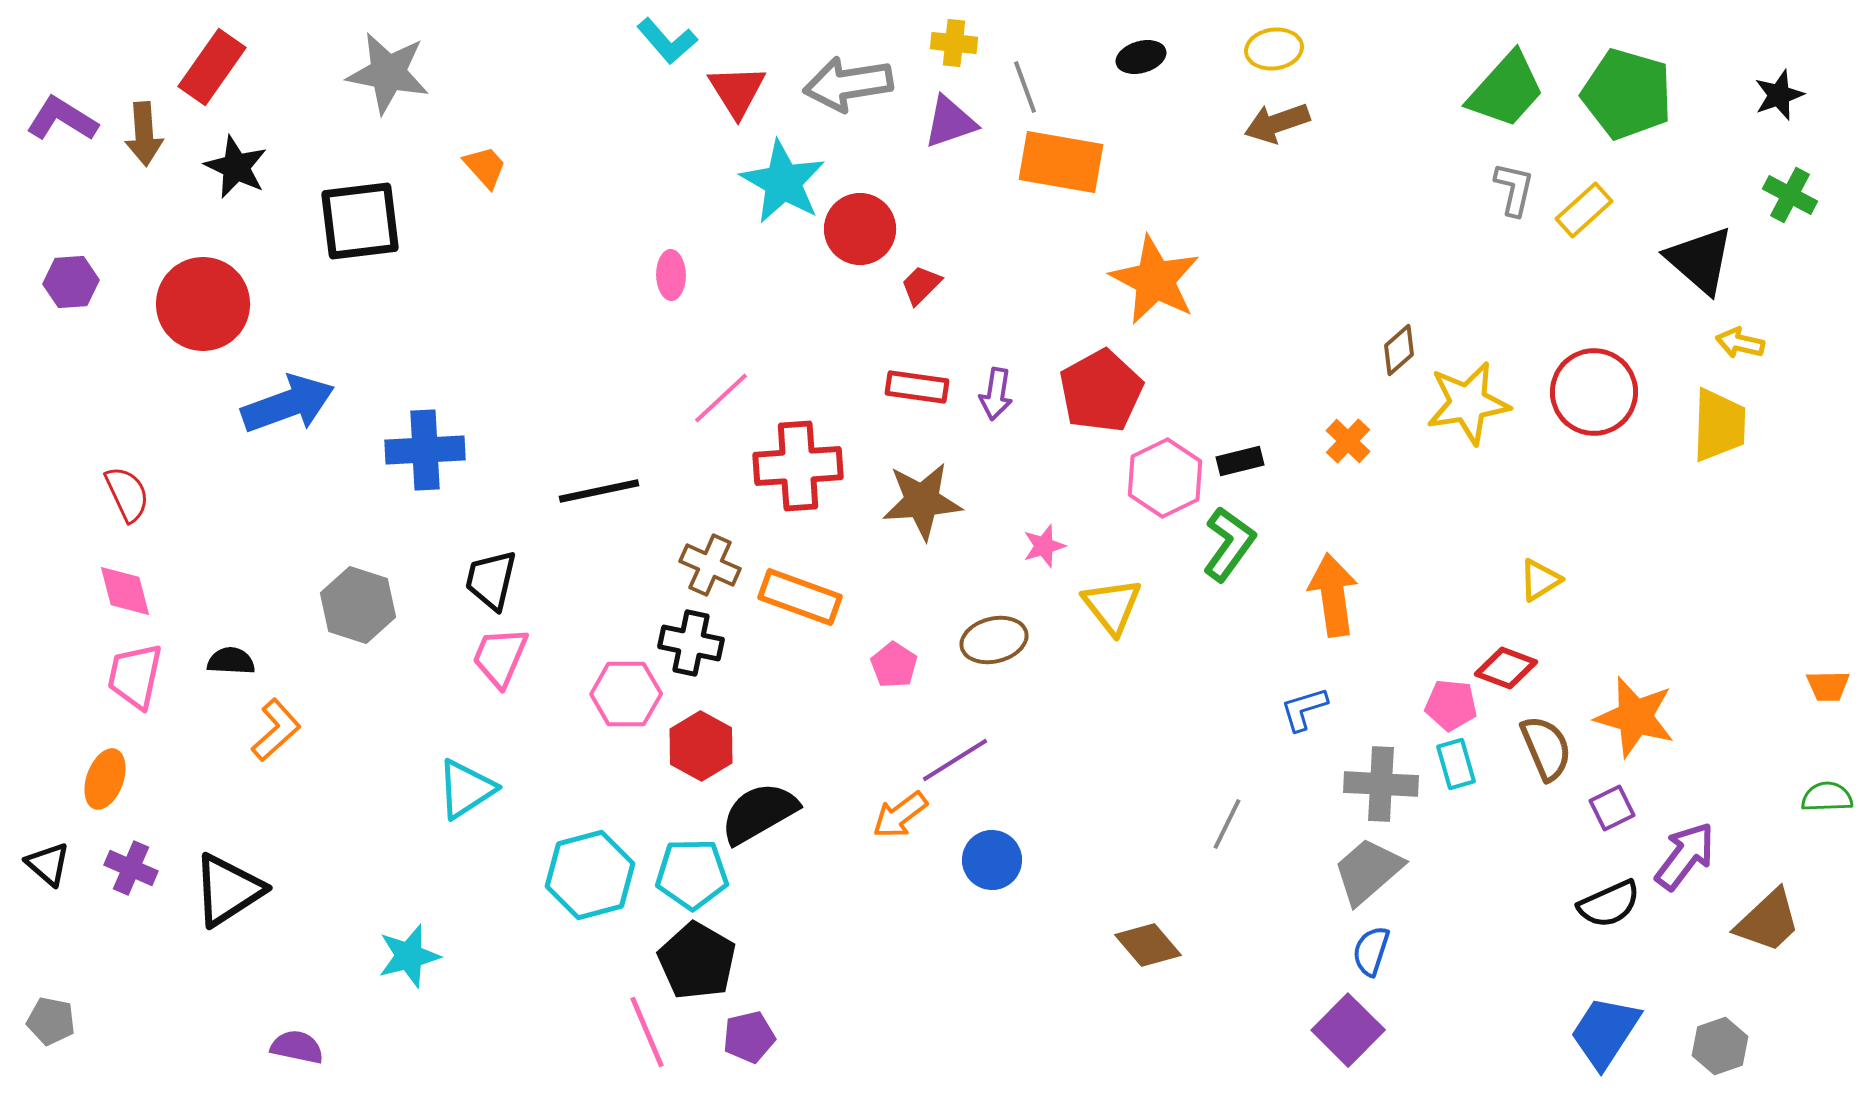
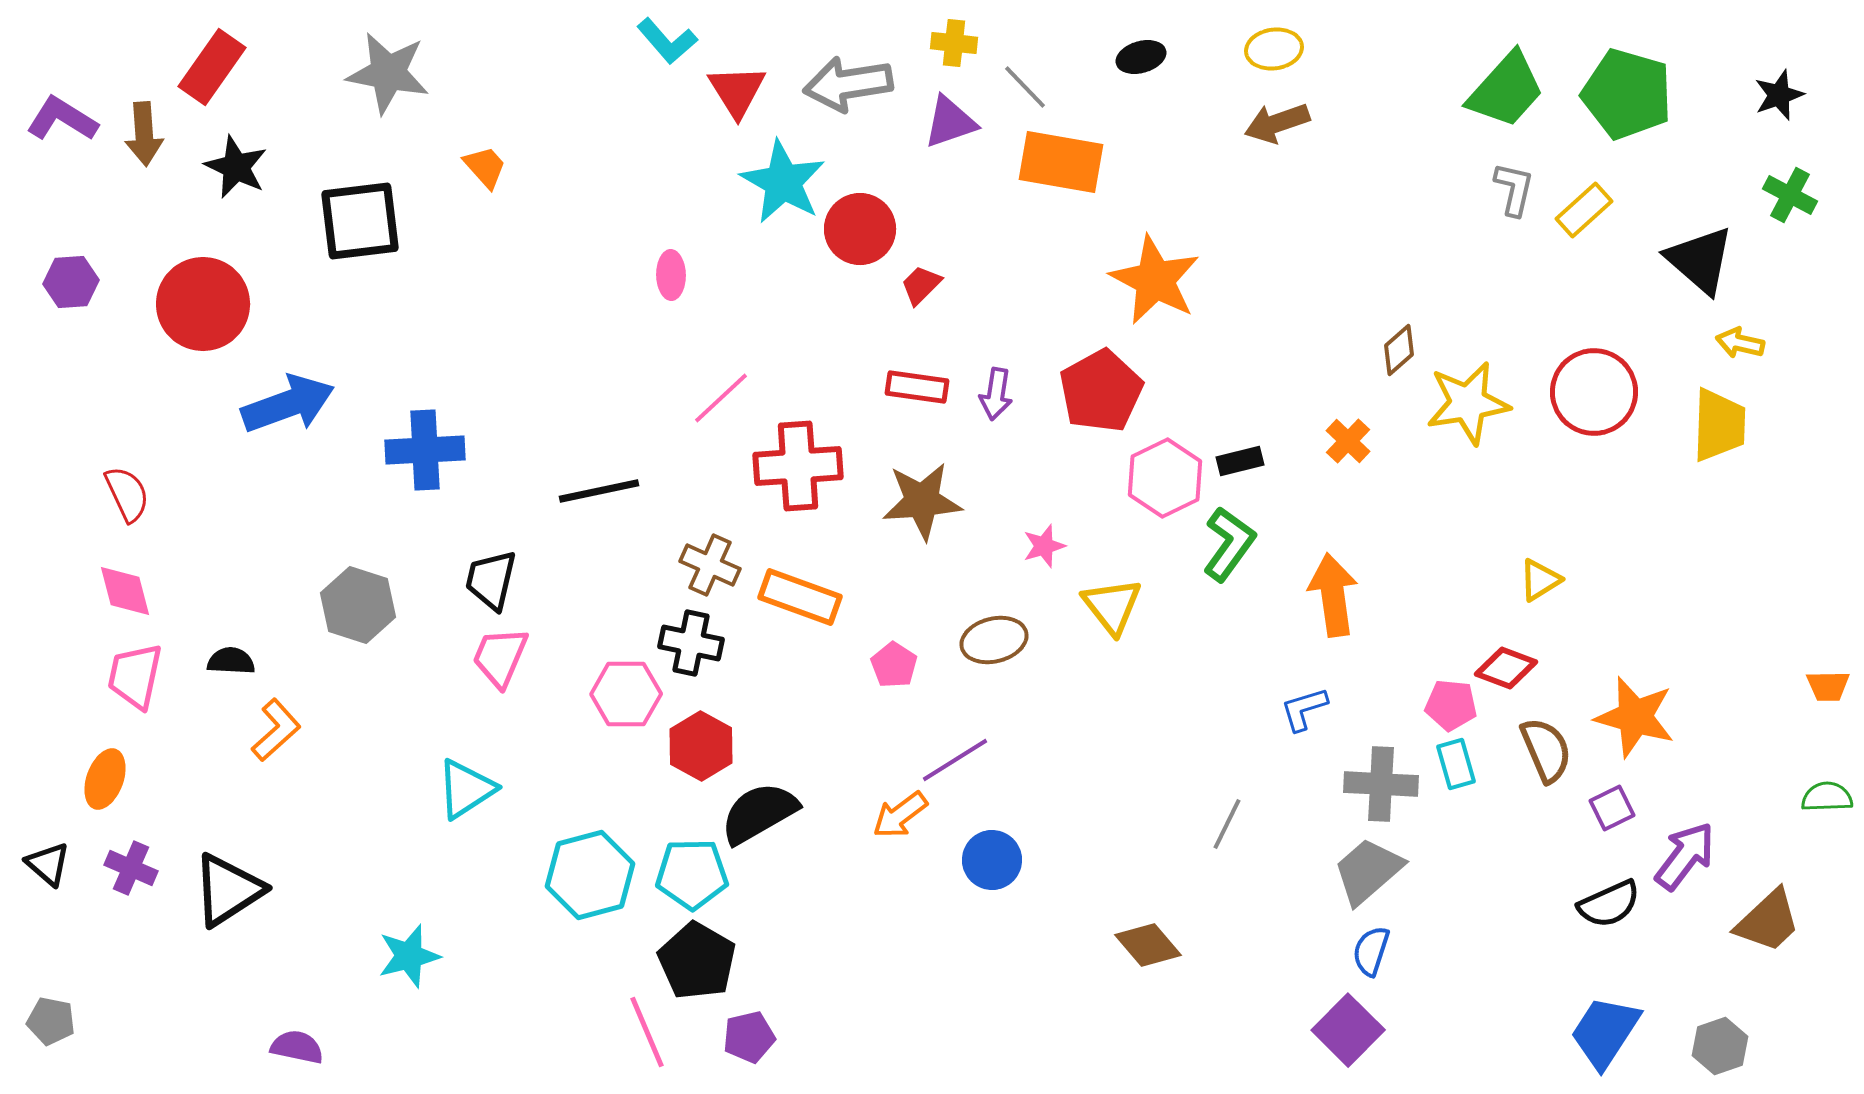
gray line at (1025, 87): rotated 24 degrees counterclockwise
brown semicircle at (1546, 748): moved 2 px down
